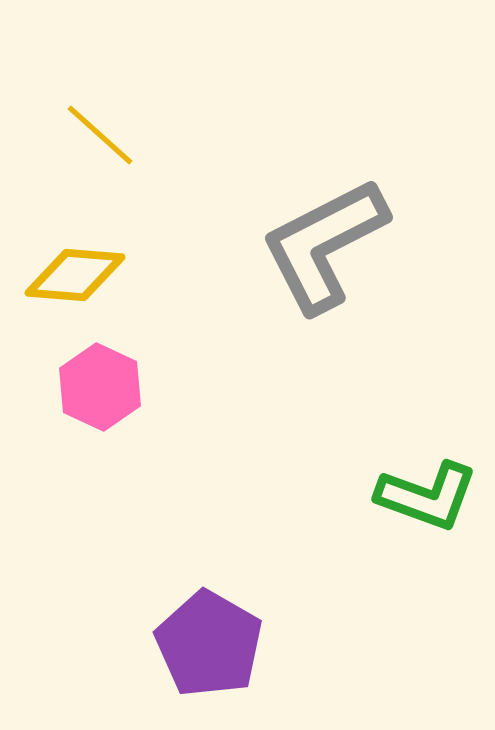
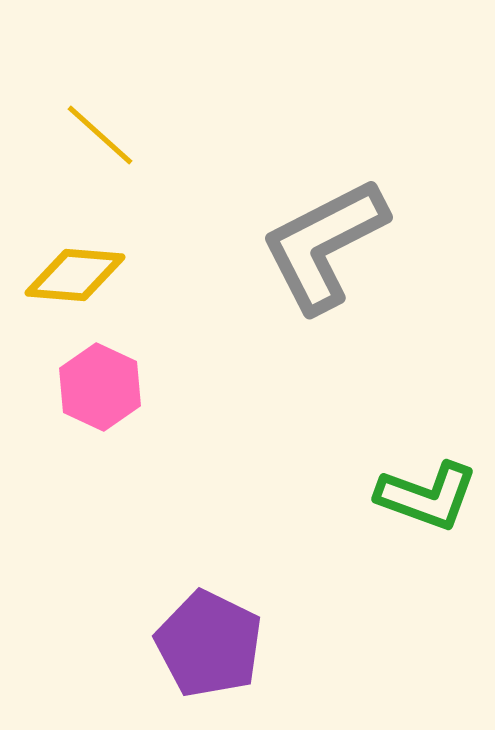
purple pentagon: rotated 4 degrees counterclockwise
